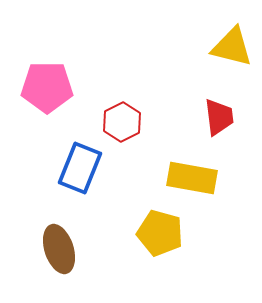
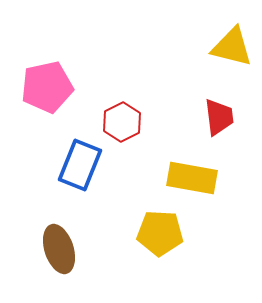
pink pentagon: rotated 12 degrees counterclockwise
blue rectangle: moved 3 px up
yellow pentagon: rotated 12 degrees counterclockwise
